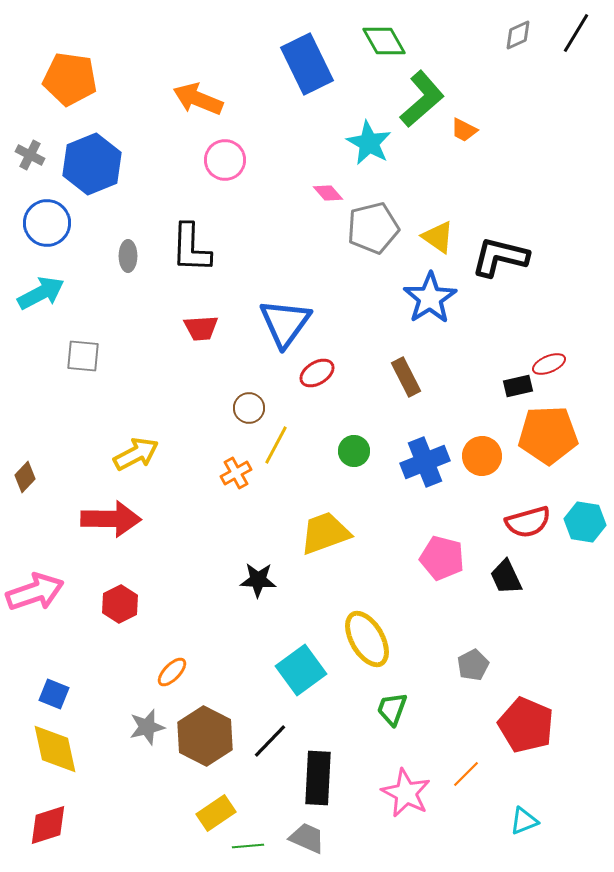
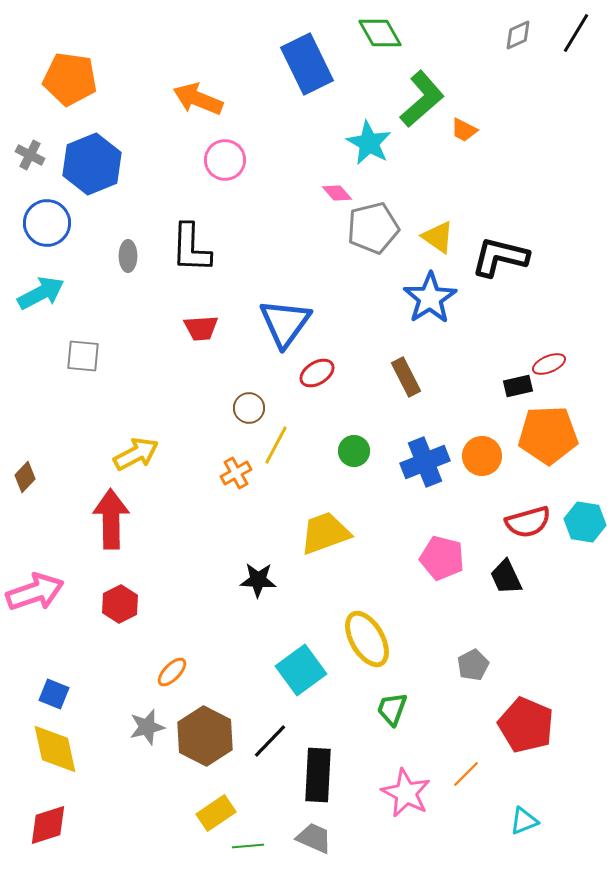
green diamond at (384, 41): moved 4 px left, 8 px up
pink diamond at (328, 193): moved 9 px right
red arrow at (111, 519): rotated 92 degrees counterclockwise
black rectangle at (318, 778): moved 3 px up
gray trapezoid at (307, 838): moved 7 px right
